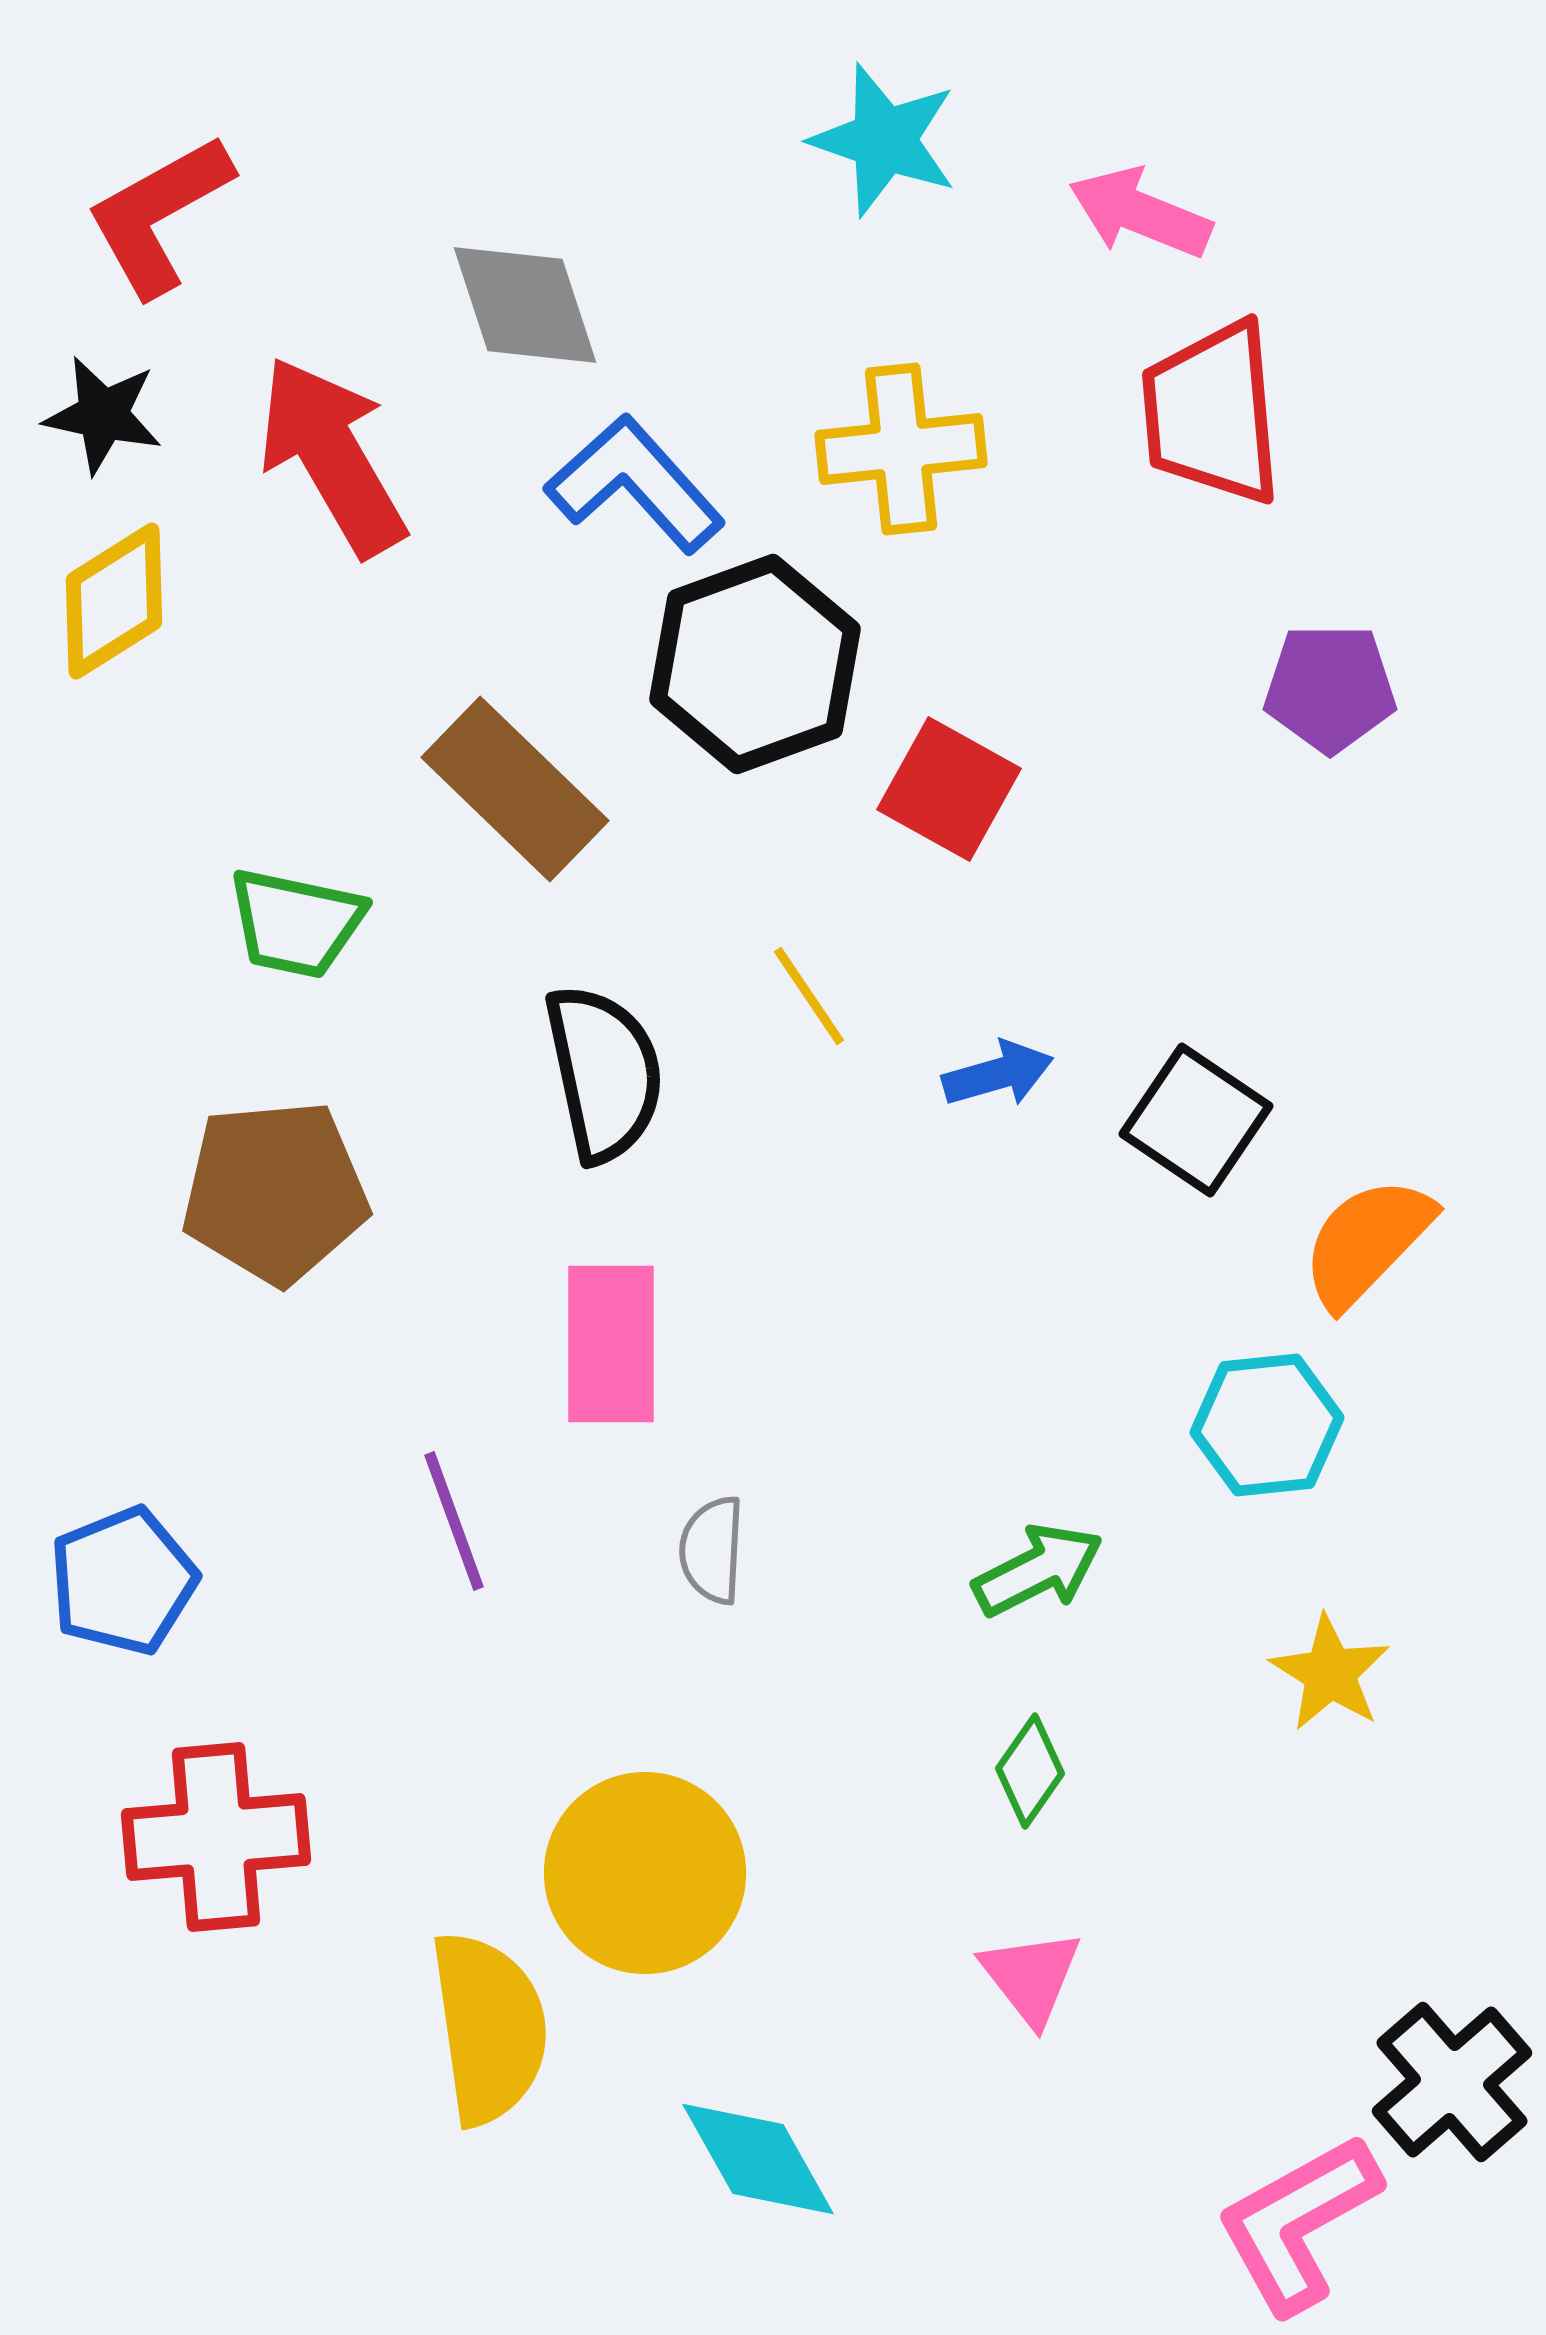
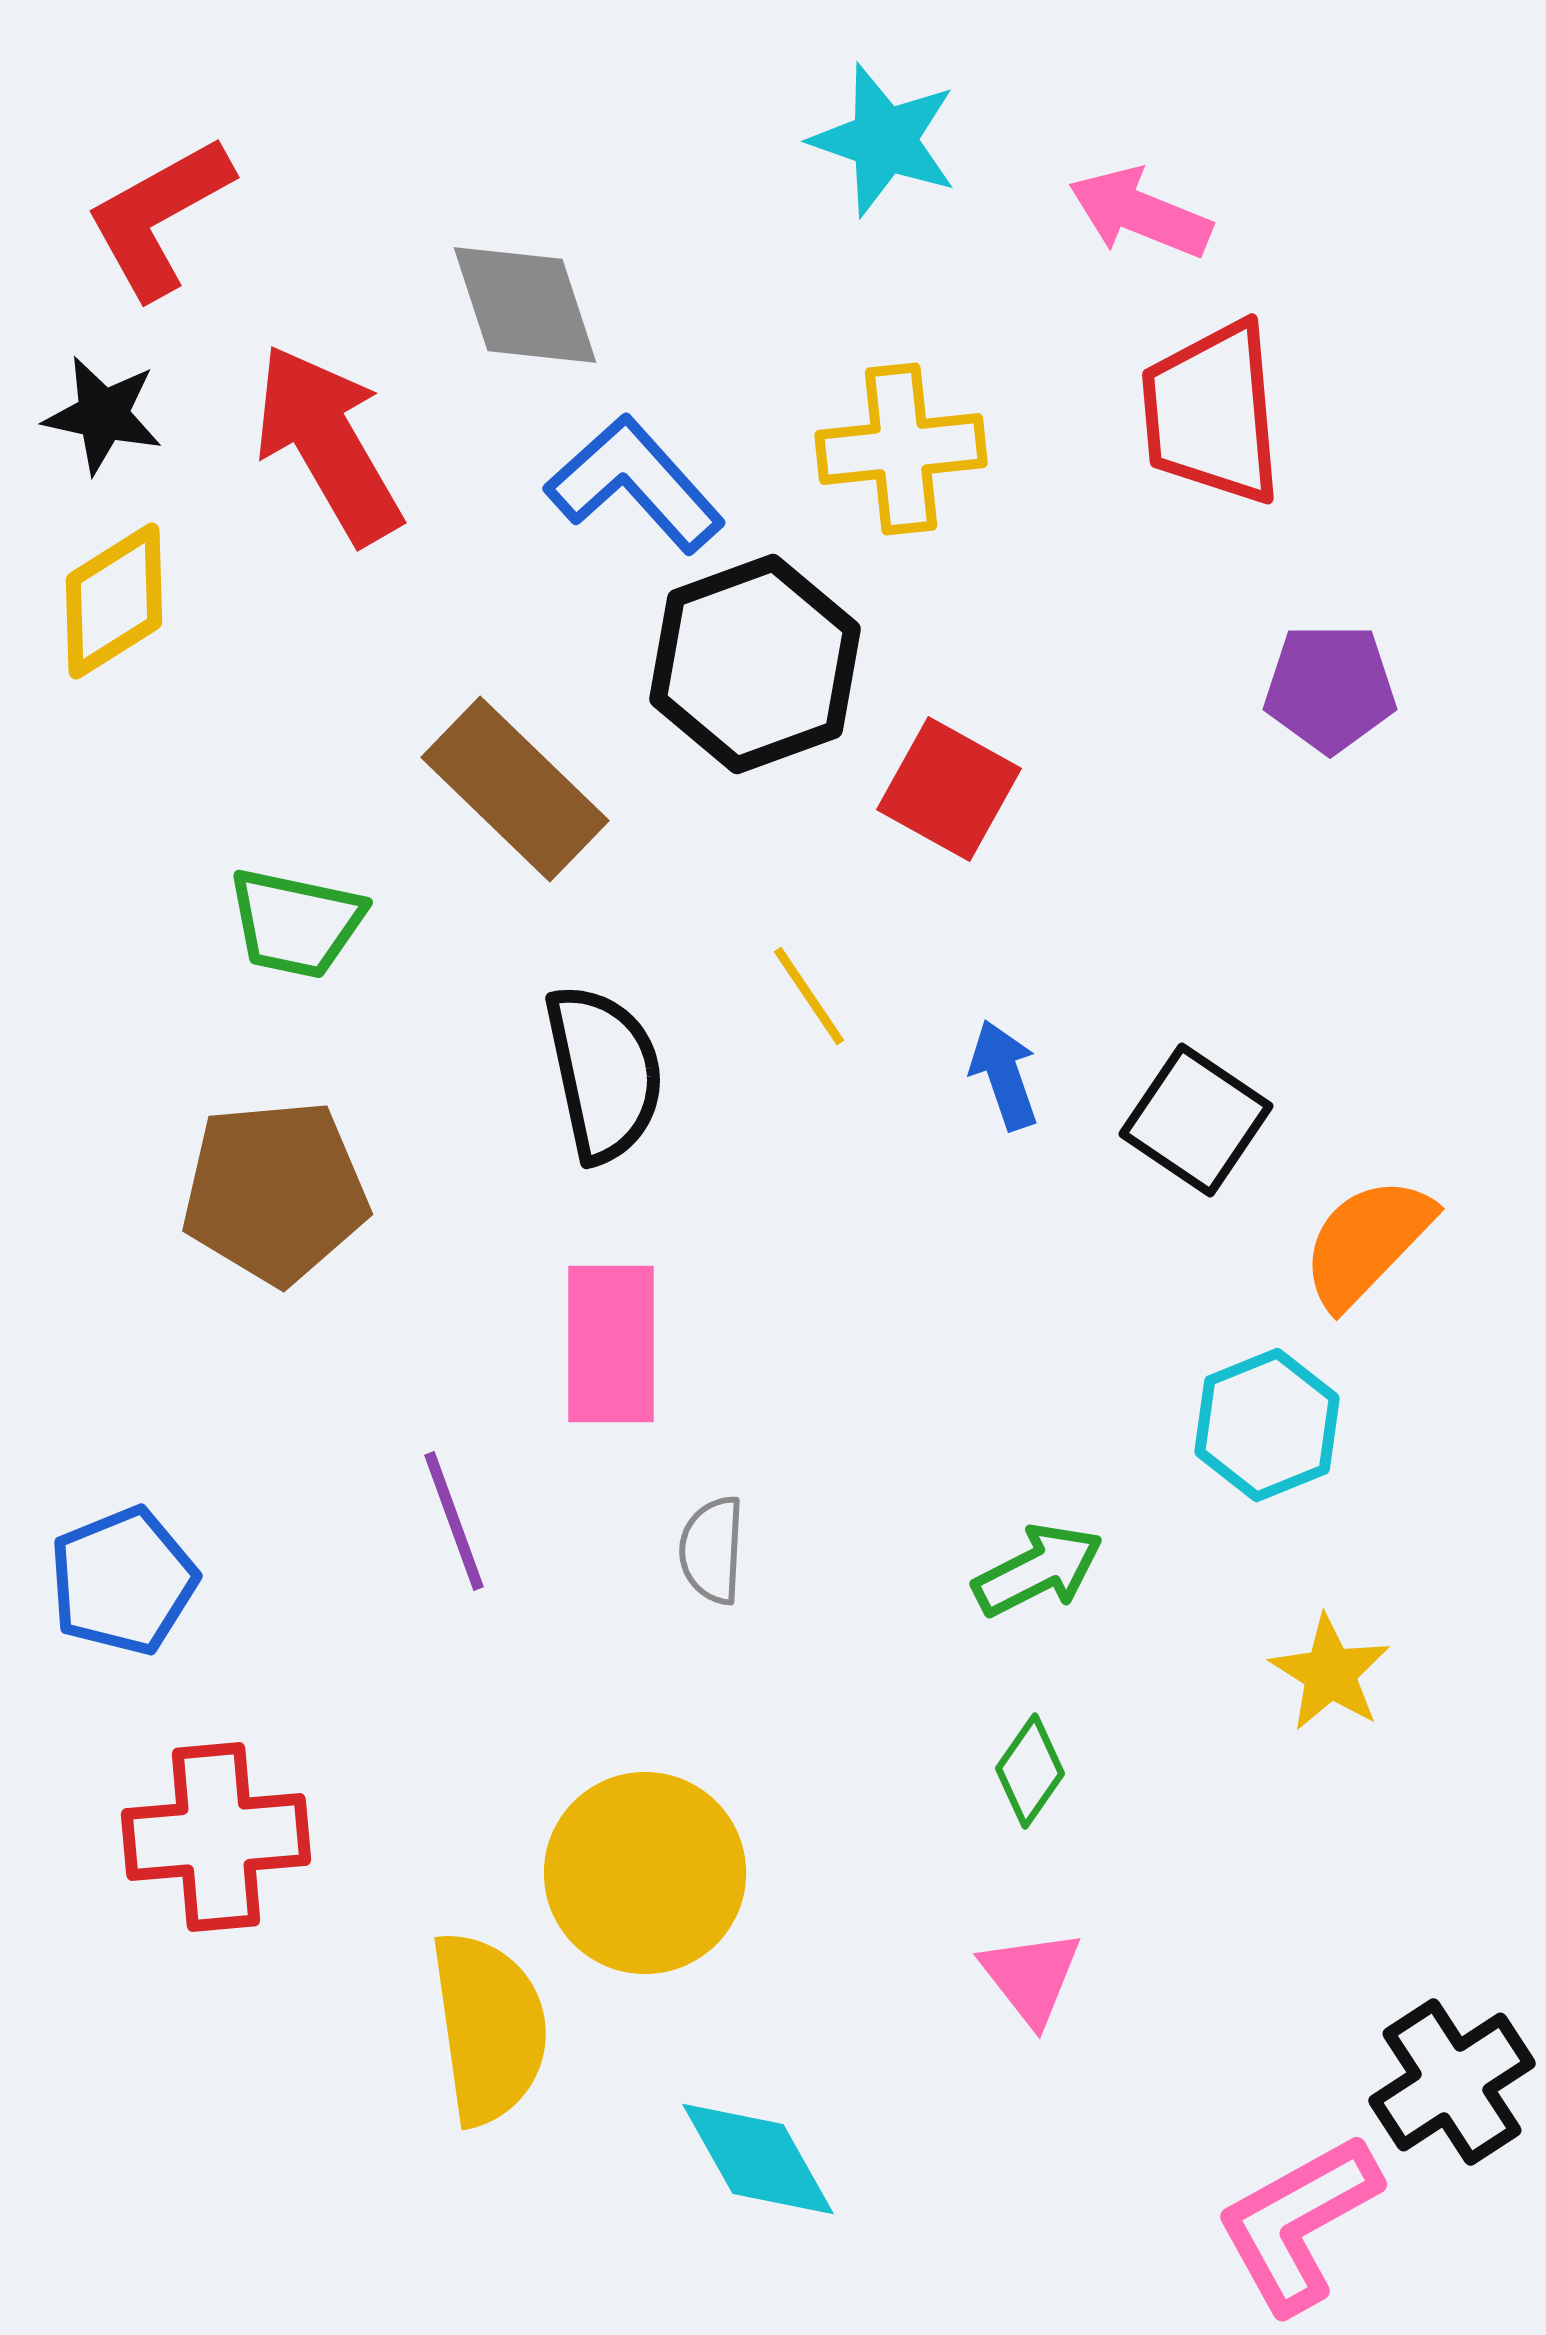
red L-shape: moved 2 px down
red arrow: moved 4 px left, 12 px up
blue arrow: moved 6 px right, 1 px down; rotated 93 degrees counterclockwise
cyan hexagon: rotated 16 degrees counterclockwise
black cross: rotated 8 degrees clockwise
